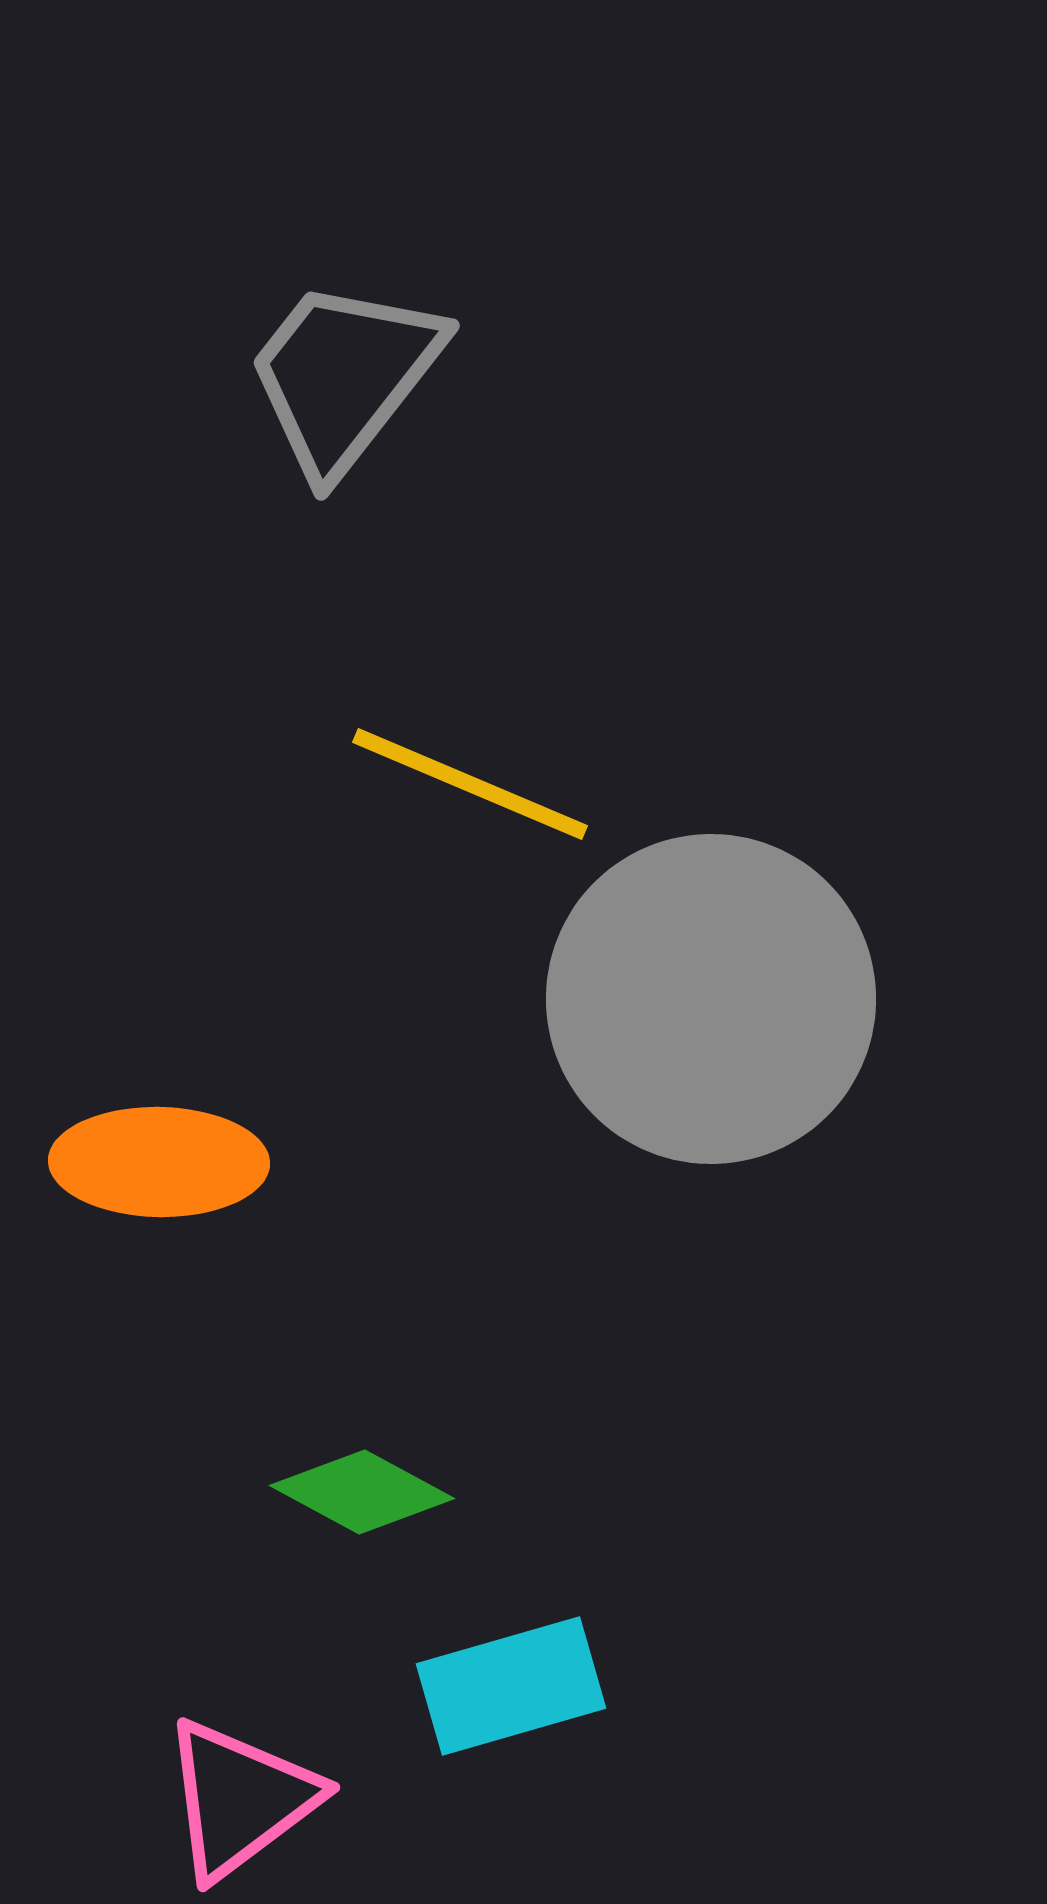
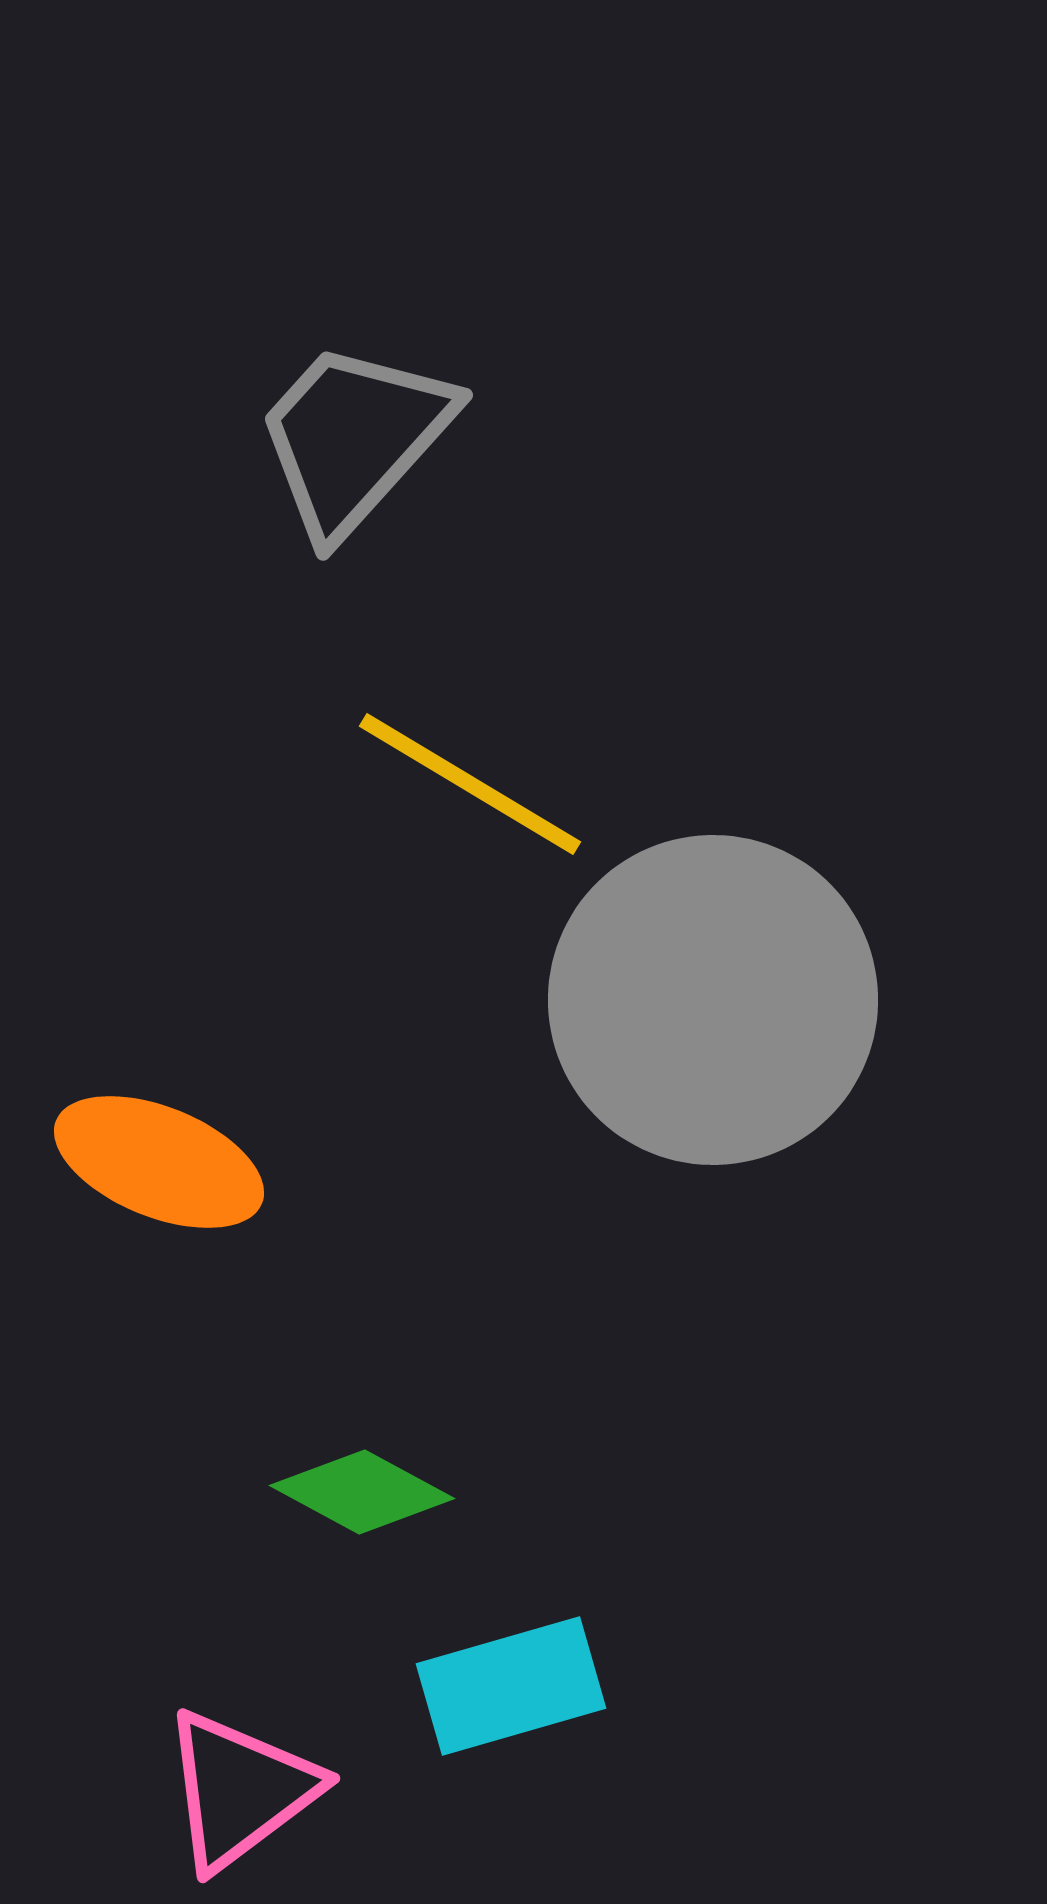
gray trapezoid: moved 10 px right, 62 px down; rotated 4 degrees clockwise
yellow line: rotated 8 degrees clockwise
gray circle: moved 2 px right, 1 px down
orange ellipse: rotated 21 degrees clockwise
pink triangle: moved 9 px up
